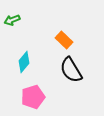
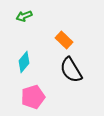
green arrow: moved 12 px right, 4 px up
